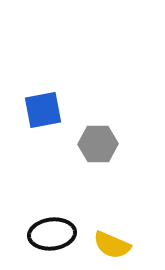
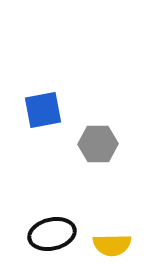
black ellipse: rotated 6 degrees counterclockwise
yellow semicircle: rotated 24 degrees counterclockwise
